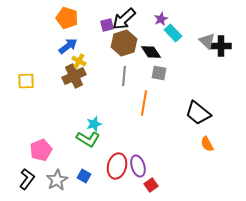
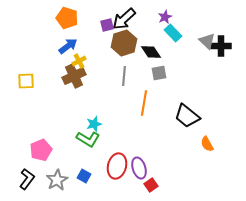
purple star: moved 4 px right, 2 px up
yellow cross: rotated 32 degrees clockwise
gray square: rotated 21 degrees counterclockwise
black trapezoid: moved 11 px left, 3 px down
purple ellipse: moved 1 px right, 2 px down
